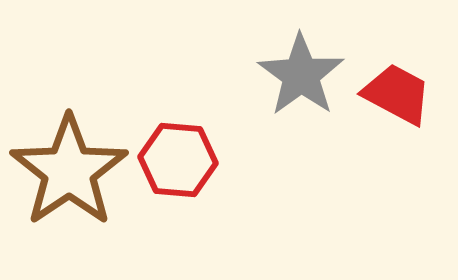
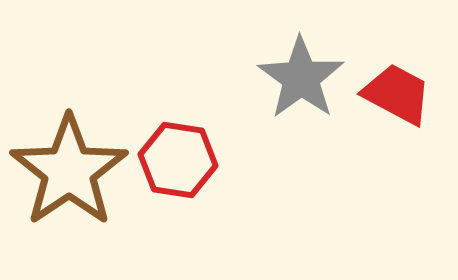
gray star: moved 3 px down
red hexagon: rotated 4 degrees clockwise
